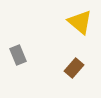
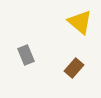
gray rectangle: moved 8 px right
